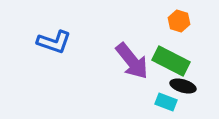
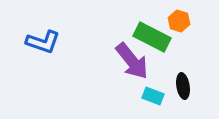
blue L-shape: moved 11 px left
green rectangle: moved 19 px left, 24 px up
black ellipse: rotated 65 degrees clockwise
cyan rectangle: moved 13 px left, 6 px up
